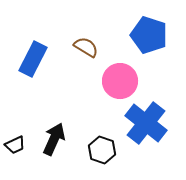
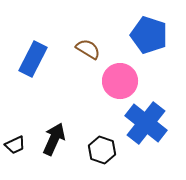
brown semicircle: moved 2 px right, 2 px down
